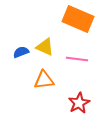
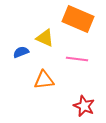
yellow triangle: moved 9 px up
red star: moved 5 px right, 3 px down; rotated 20 degrees counterclockwise
